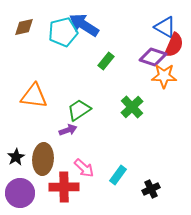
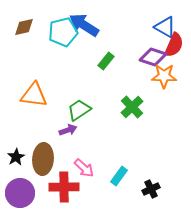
orange triangle: moved 1 px up
cyan rectangle: moved 1 px right, 1 px down
